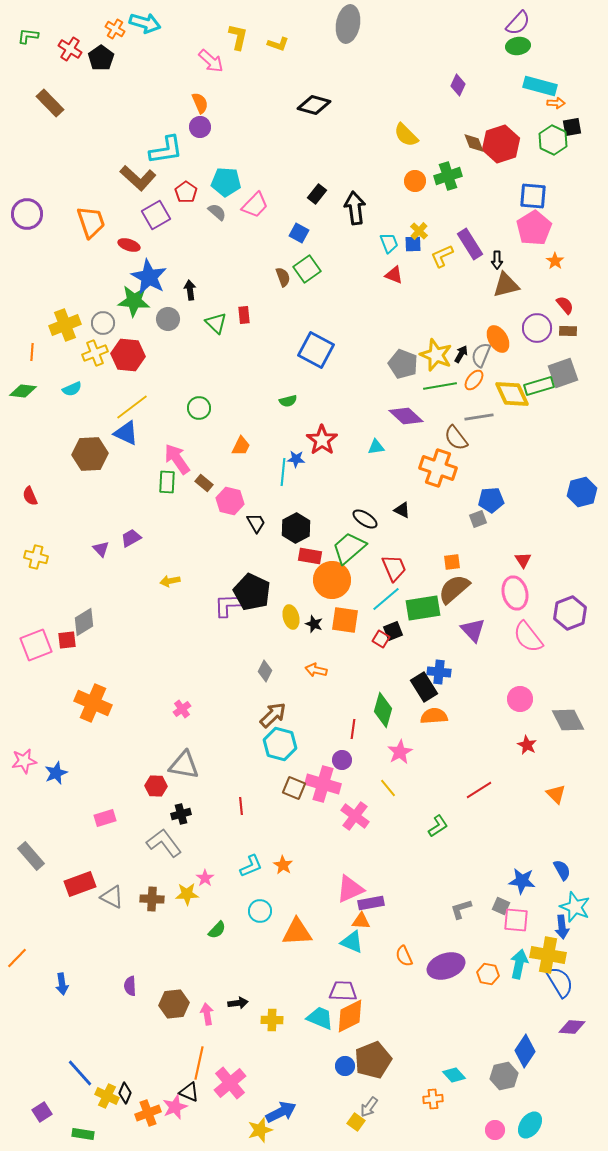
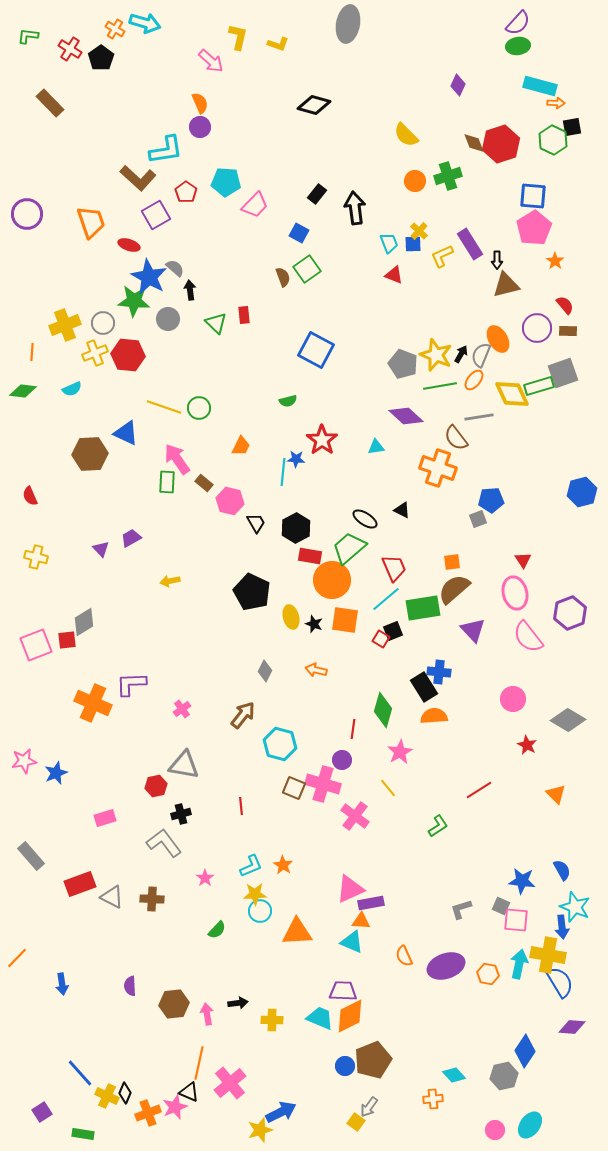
gray semicircle at (217, 212): moved 42 px left, 56 px down
yellow line at (132, 407): moved 32 px right; rotated 56 degrees clockwise
purple L-shape at (229, 605): moved 98 px left, 79 px down
pink circle at (520, 699): moved 7 px left
brown arrow at (273, 715): moved 30 px left; rotated 8 degrees counterclockwise
gray diamond at (568, 720): rotated 32 degrees counterclockwise
red hexagon at (156, 786): rotated 15 degrees counterclockwise
yellow star at (187, 894): moved 68 px right
